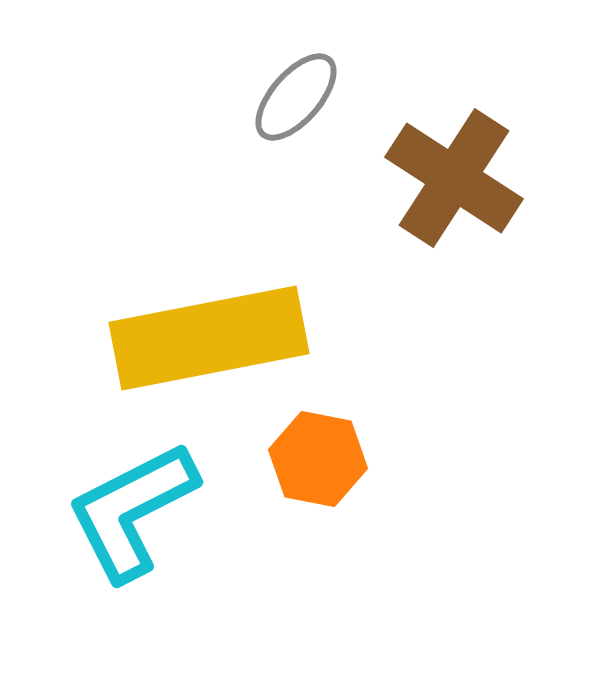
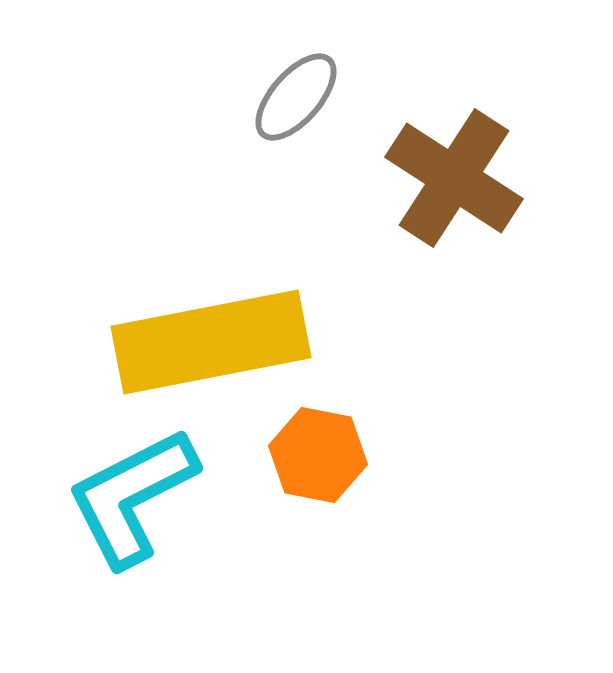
yellow rectangle: moved 2 px right, 4 px down
orange hexagon: moved 4 px up
cyan L-shape: moved 14 px up
